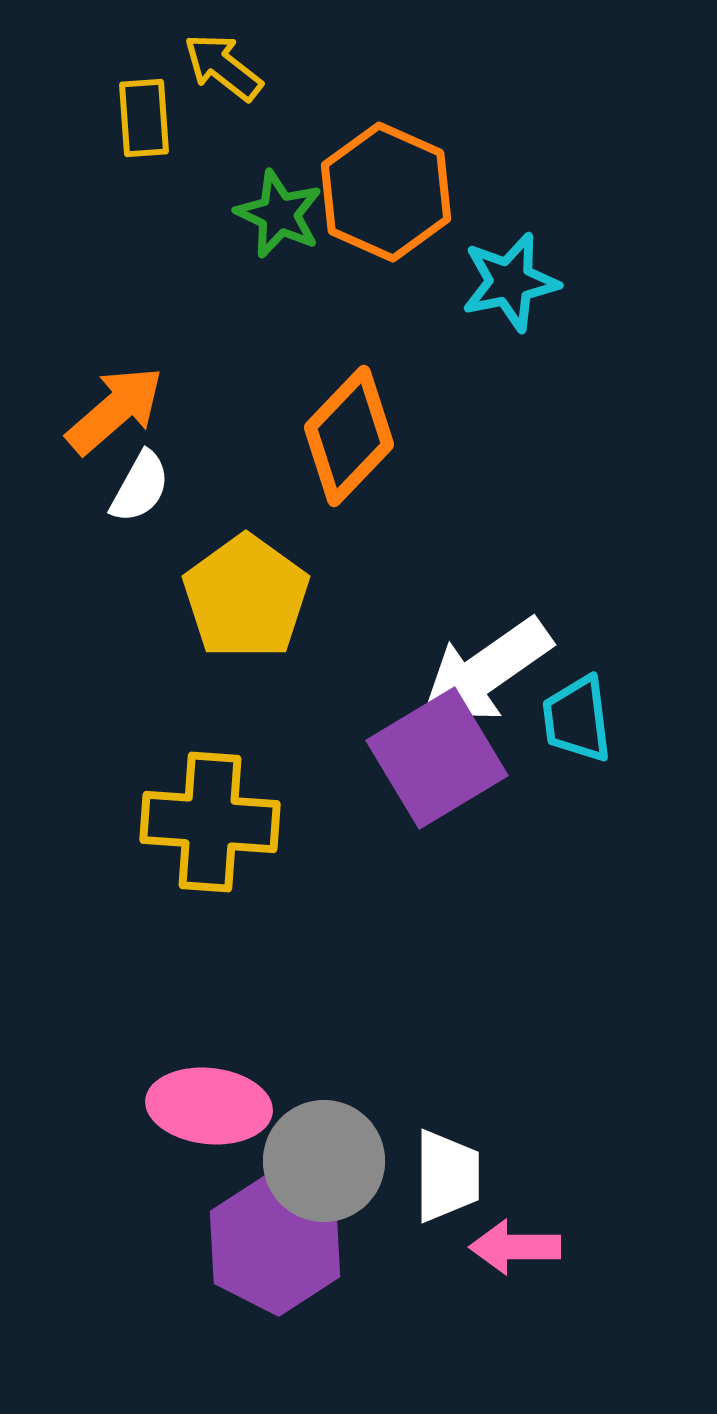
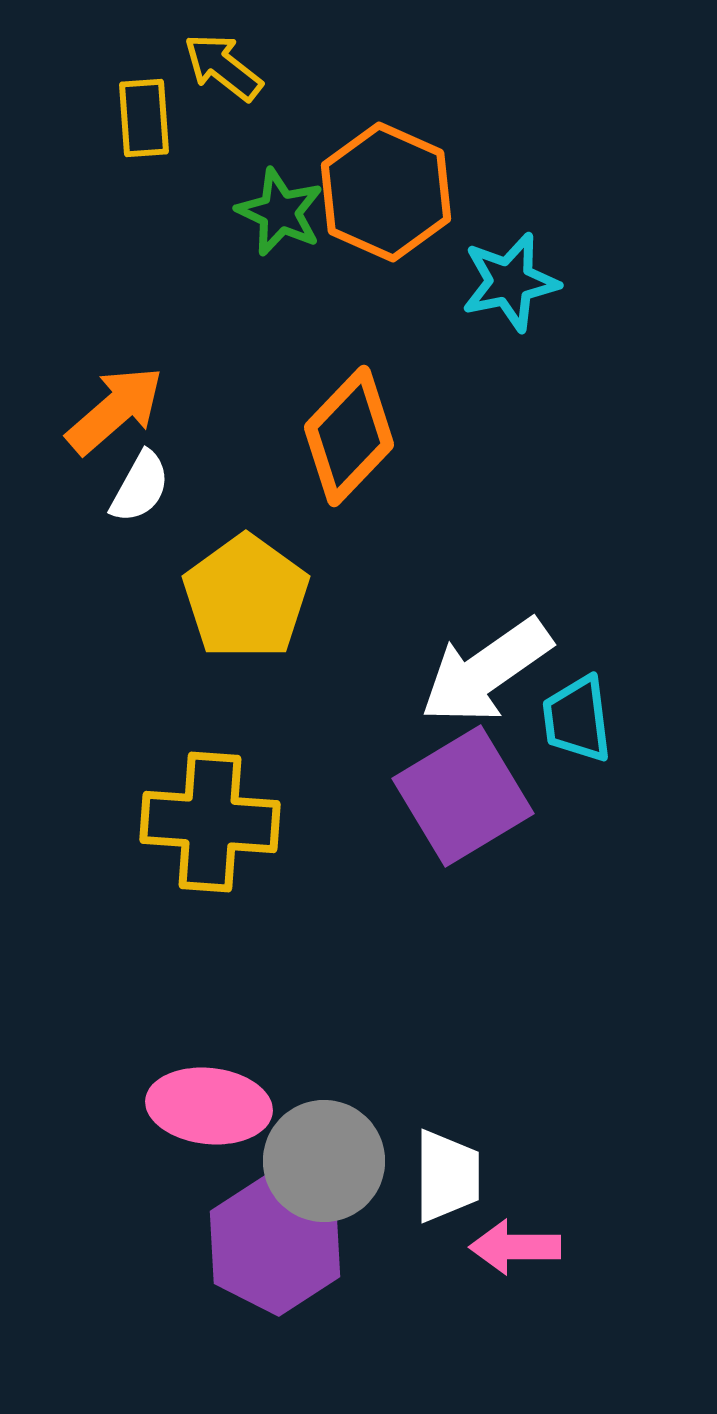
green star: moved 1 px right, 2 px up
purple square: moved 26 px right, 38 px down
